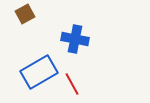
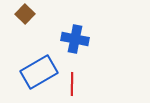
brown square: rotated 18 degrees counterclockwise
red line: rotated 30 degrees clockwise
